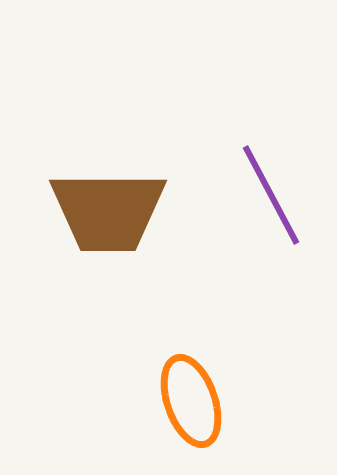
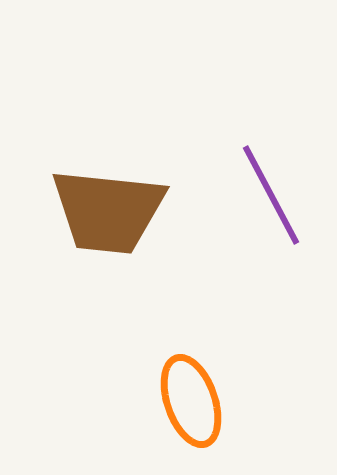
brown trapezoid: rotated 6 degrees clockwise
